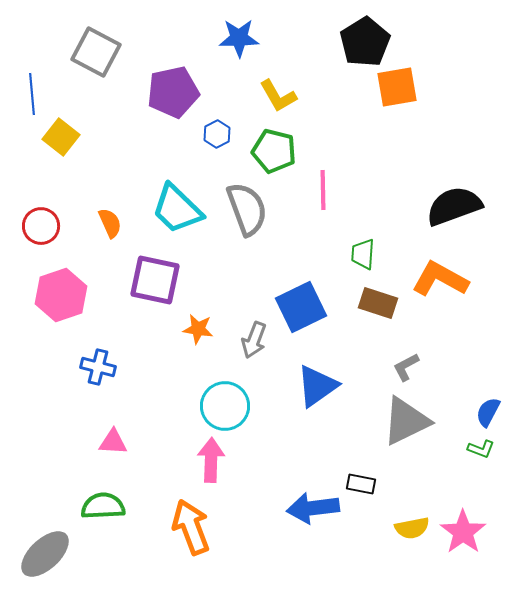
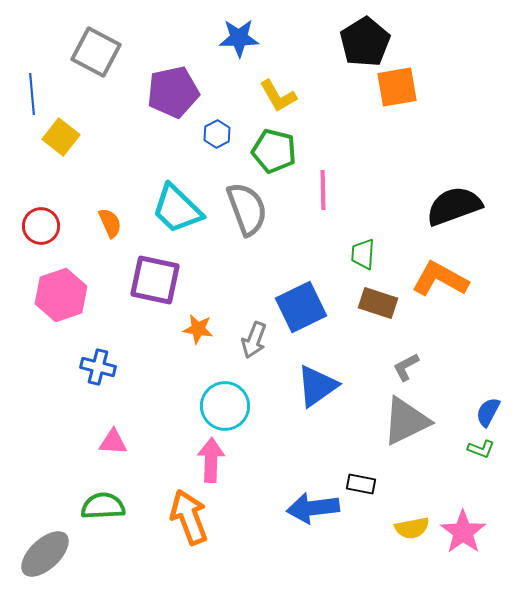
orange arrow: moved 2 px left, 10 px up
